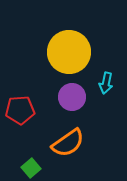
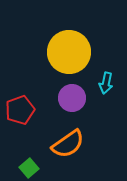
purple circle: moved 1 px down
red pentagon: rotated 16 degrees counterclockwise
orange semicircle: moved 1 px down
green square: moved 2 px left
